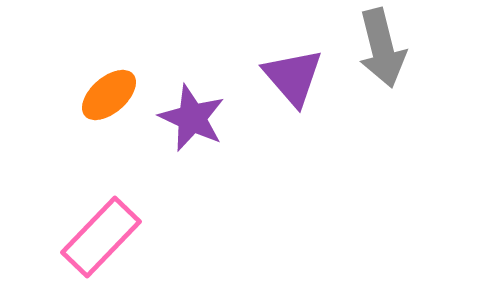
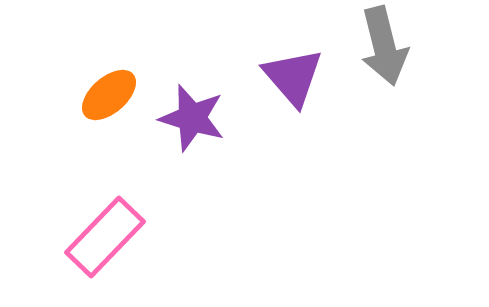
gray arrow: moved 2 px right, 2 px up
purple star: rotated 8 degrees counterclockwise
pink rectangle: moved 4 px right
